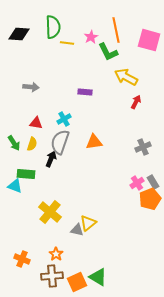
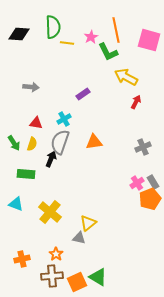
purple rectangle: moved 2 px left, 2 px down; rotated 40 degrees counterclockwise
cyan triangle: moved 1 px right, 18 px down
gray triangle: moved 2 px right, 8 px down
orange cross: rotated 35 degrees counterclockwise
